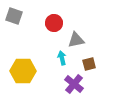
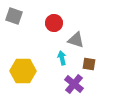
gray triangle: rotated 30 degrees clockwise
brown square: rotated 24 degrees clockwise
